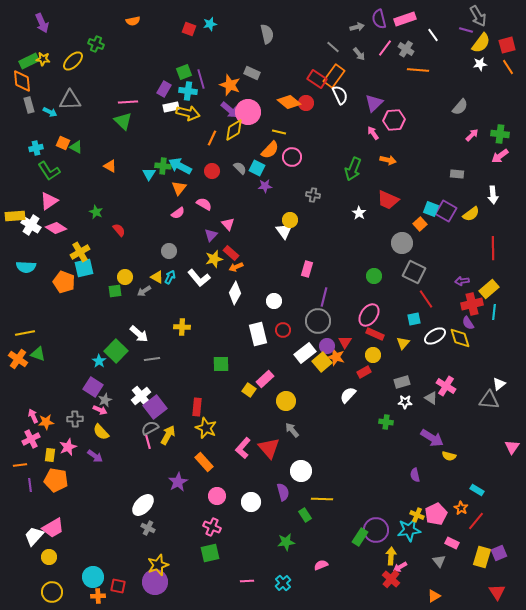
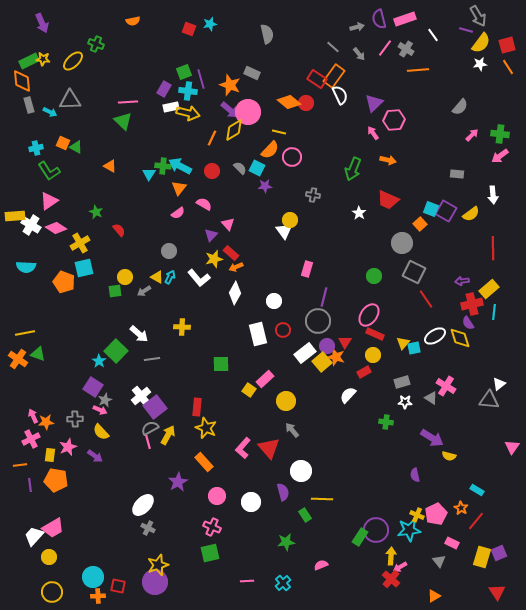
orange line at (418, 70): rotated 10 degrees counterclockwise
yellow cross at (80, 252): moved 9 px up
cyan square at (414, 319): moved 29 px down
